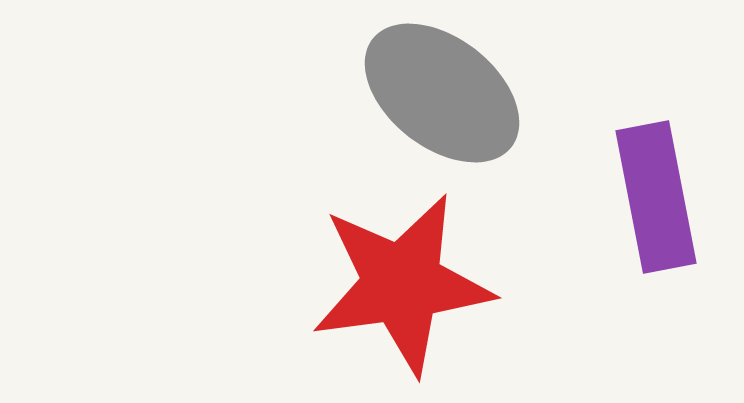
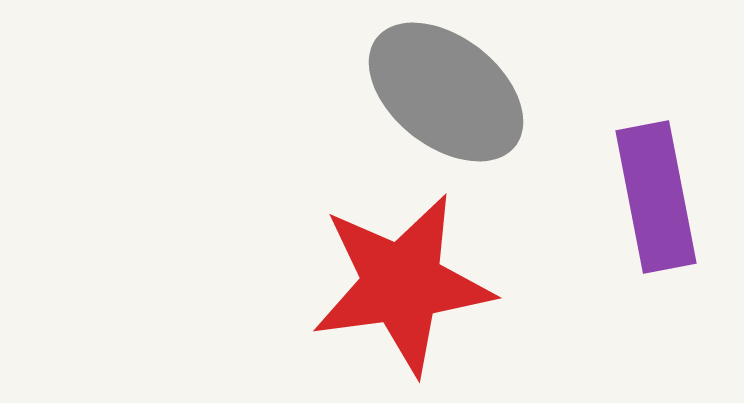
gray ellipse: moved 4 px right, 1 px up
